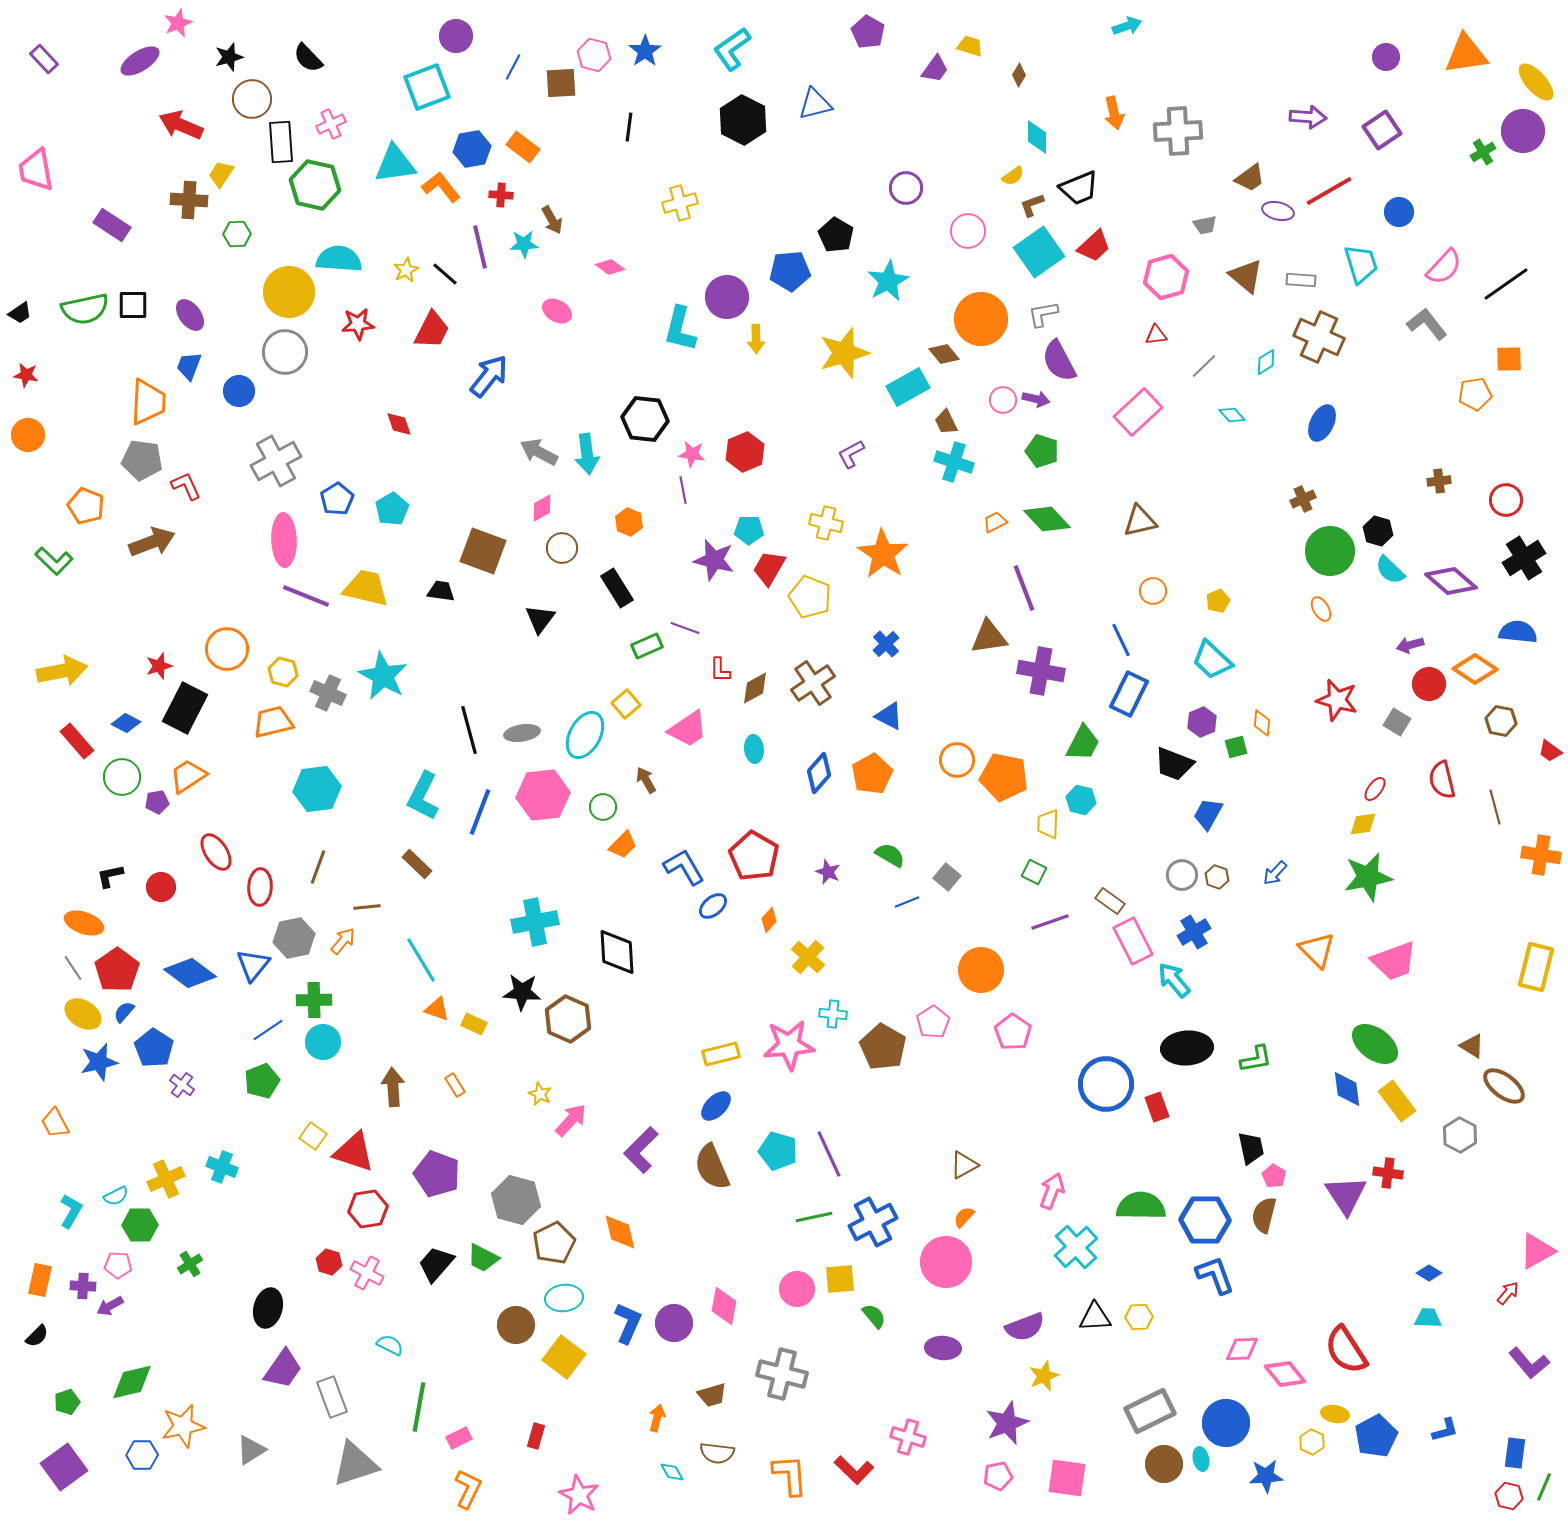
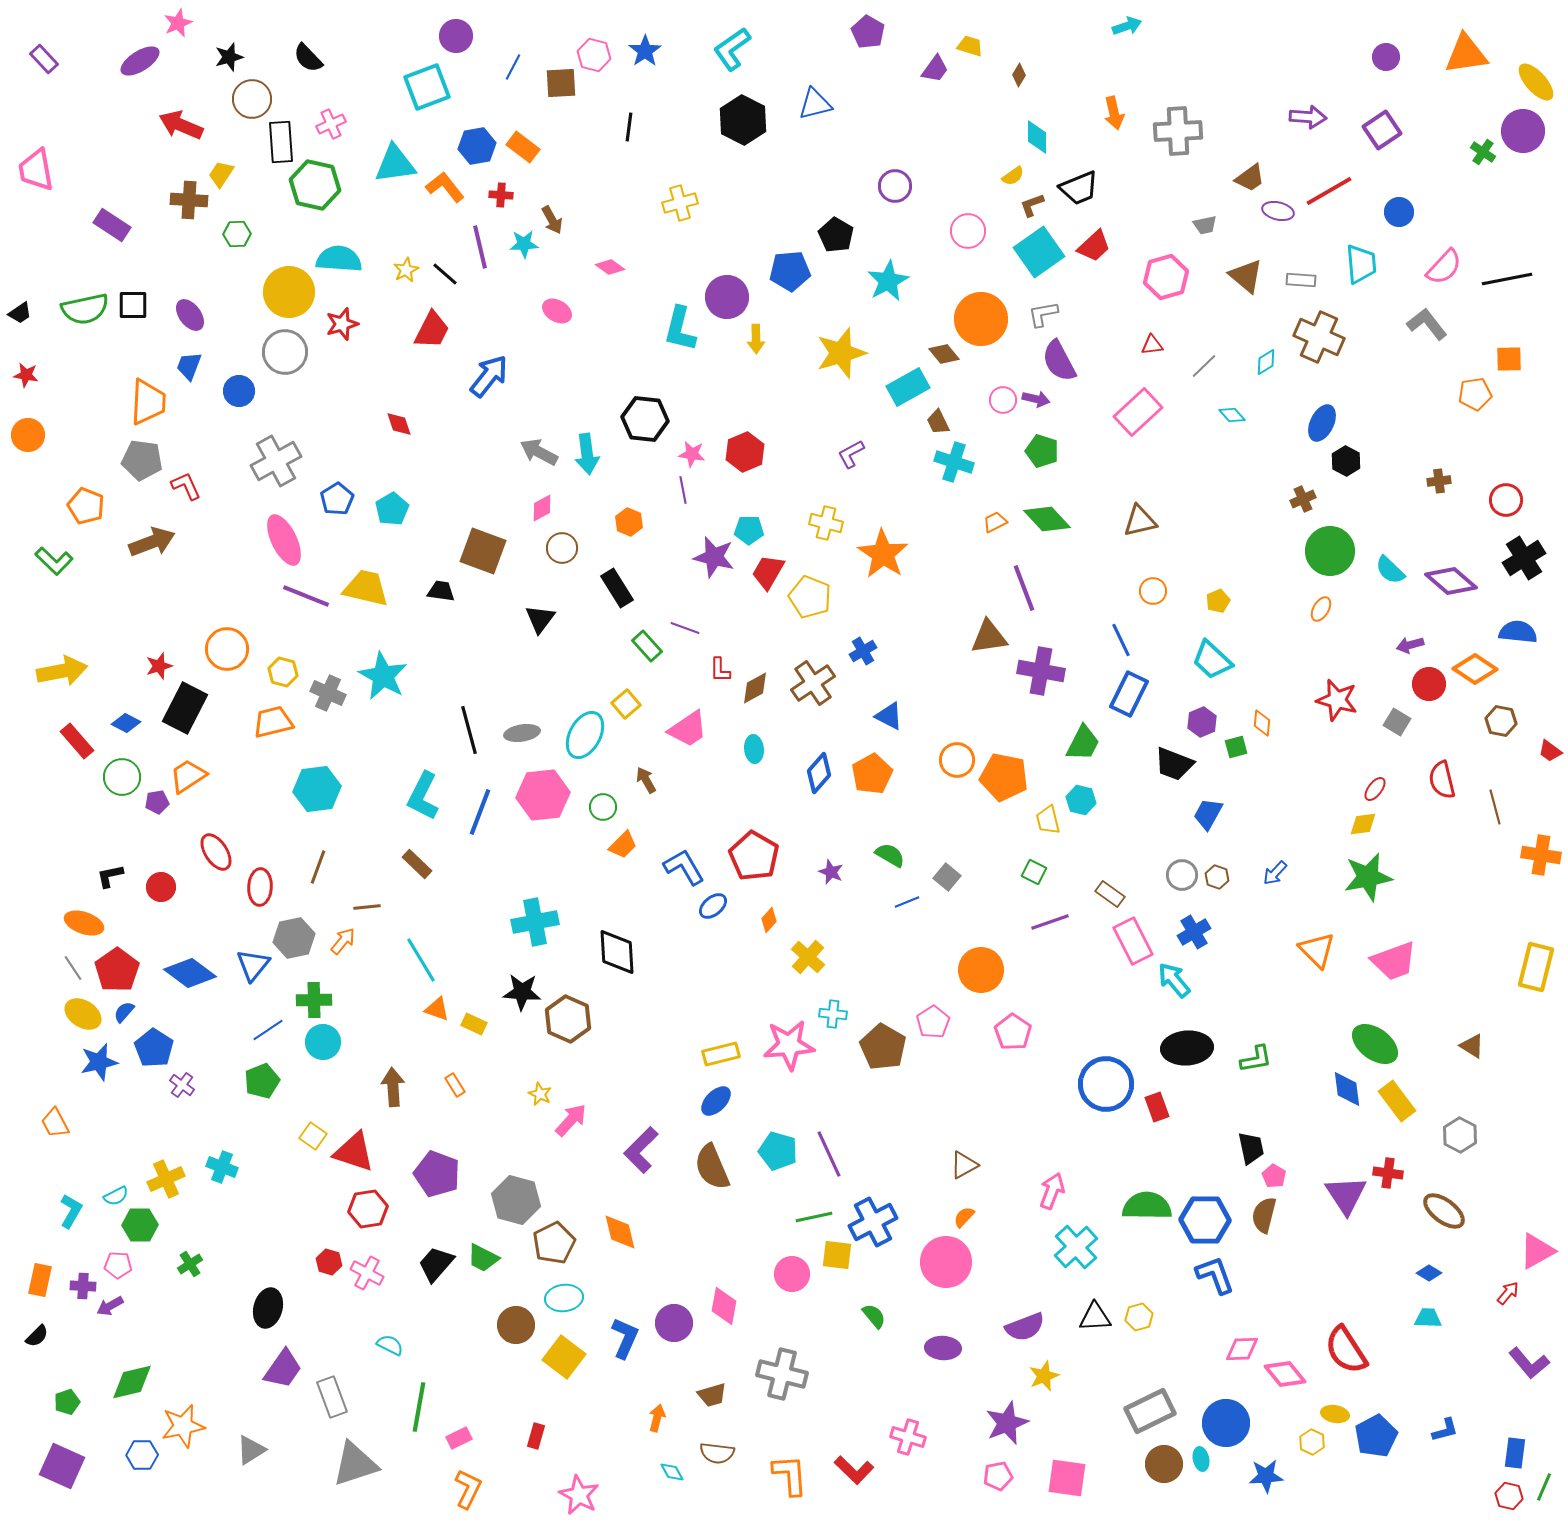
blue hexagon at (472, 149): moved 5 px right, 3 px up
green cross at (1483, 152): rotated 25 degrees counterclockwise
orange L-shape at (441, 187): moved 4 px right
purple circle at (906, 188): moved 11 px left, 2 px up
cyan trapezoid at (1361, 264): rotated 12 degrees clockwise
black line at (1506, 284): moved 1 px right, 5 px up; rotated 24 degrees clockwise
red star at (358, 324): moved 16 px left; rotated 12 degrees counterclockwise
red triangle at (1156, 335): moved 4 px left, 10 px down
yellow star at (844, 353): moved 3 px left
brown trapezoid at (946, 422): moved 8 px left
black hexagon at (1378, 531): moved 32 px left, 70 px up; rotated 12 degrees clockwise
pink ellipse at (284, 540): rotated 24 degrees counterclockwise
purple star at (714, 560): moved 3 px up
red trapezoid at (769, 568): moved 1 px left, 4 px down
orange ellipse at (1321, 609): rotated 60 degrees clockwise
blue cross at (886, 644): moved 23 px left, 7 px down; rotated 12 degrees clockwise
green rectangle at (647, 646): rotated 72 degrees clockwise
yellow trapezoid at (1048, 824): moved 4 px up; rotated 16 degrees counterclockwise
purple star at (828, 872): moved 3 px right
brown rectangle at (1110, 901): moved 7 px up
brown ellipse at (1504, 1086): moved 60 px left, 125 px down
blue ellipse at (716, 1106): moved 5 px up
green semicircle at (1141, 1206): moved 6 px right
yellow square at (840, 1279): moved 3 px left, 24 px up; rotated 12 degrees clockwise
pink circle at (797, 1289): moved 5 px left, 15 px up
yellow hexagon at (1139, 1317): rotated 12 degrees counterclockwise
blue L-shape at (628, 1323): moved 3 px left, 15 px down
purple square at (64, 1467): moved 2 px left, 1 px up; rotated 30 degrees counterclockwise
